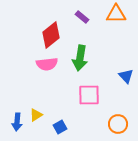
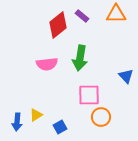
purple rectangle: moved 1 px up
red diamond: moved 7 px right, 10 px up
orange circle: moved 17 px left, 7 px up
